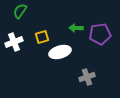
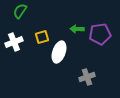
green arrow: moved 1 px right, 1 px down
white ellipse: moved 1 px left; rotated 55 degrees counterclockwise
